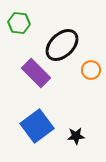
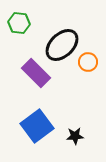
orange circle: moved 3 px left, 8 px up
black star: moved 1 px left
